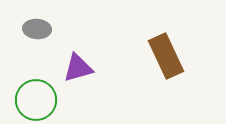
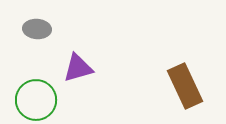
brown rectangle: moved 19 px right, 30 px down
